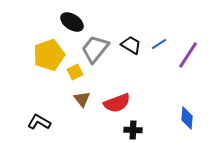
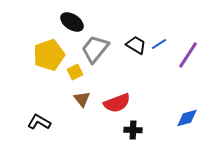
black trapezoid: moved 5 px right
blue diamond: rotated 70 degrees clockwise
